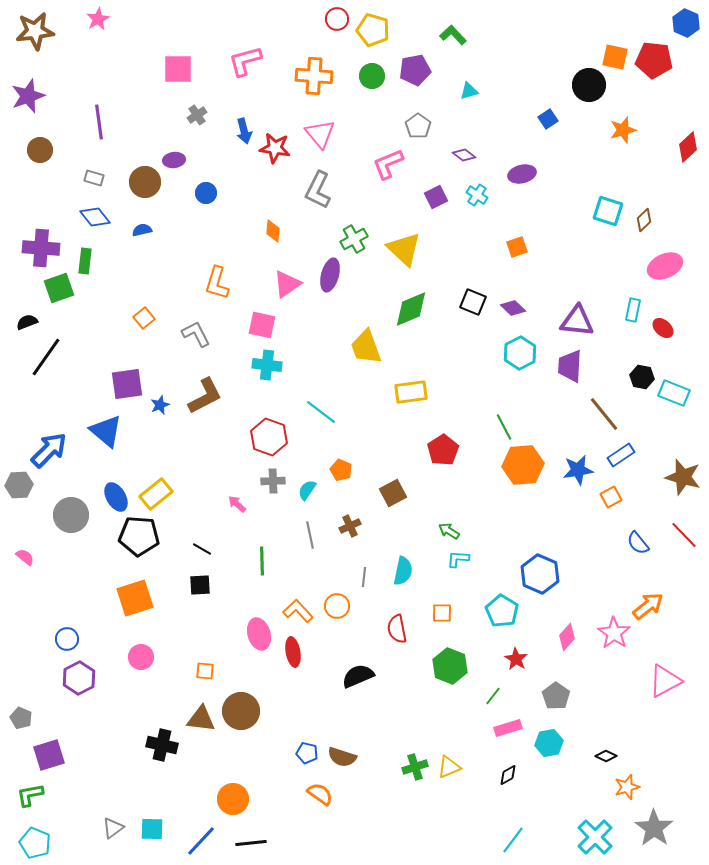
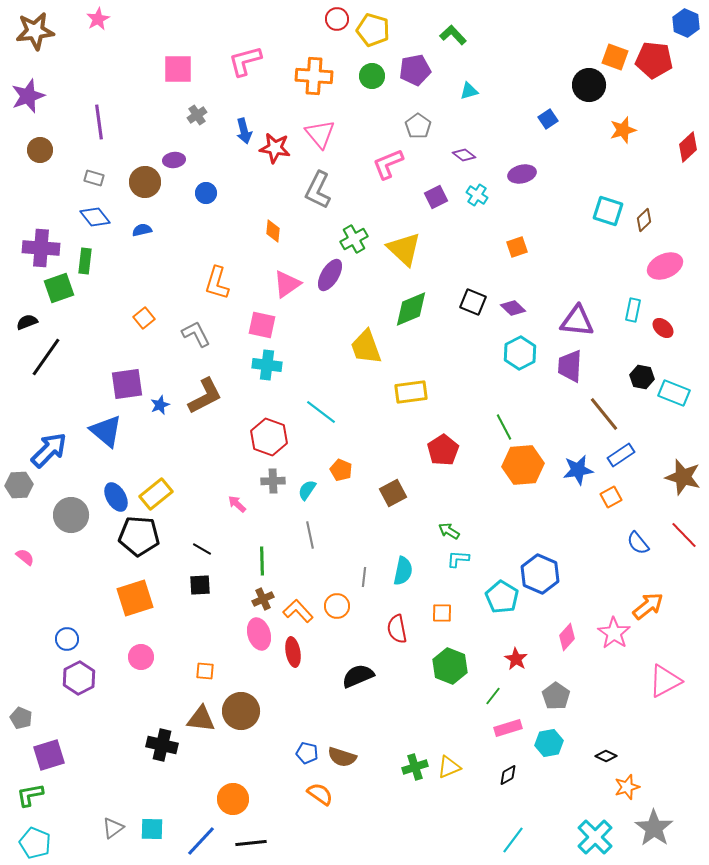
orange square at (615, 57): rotated 8 degrees clockwise
purple ellipse at (330, 275): rotated 16 degrees clockwise
brown cross at (350, 526): moved 87 px left, 73 px down
cyan pentagon at (502, 611): moved 14 px up
